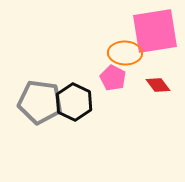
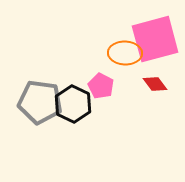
pink square: moved 8 px down; rotated 6 degrees counterclockwise
pink pentagon: moved 12 px left, 8 px down
red diamond: moved 3 px left, 1 px up
black hexagon: moved 1 px left, 2 px down
